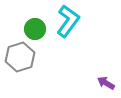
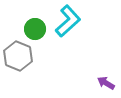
cyan L-shape: rotated 12 degrees clockwise
gray hexagon: moved 2 px left, 1 px up; rotated 20 degrees counterclockwise
